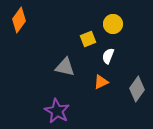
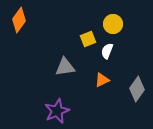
white semicircle: moved 1 px left, 5 px up
gray triangle: rotated 20 degrees counterclockwise
orange triangle: moved 1 px right, 2 px up
purple star: rotated 20 degrees clockwise
